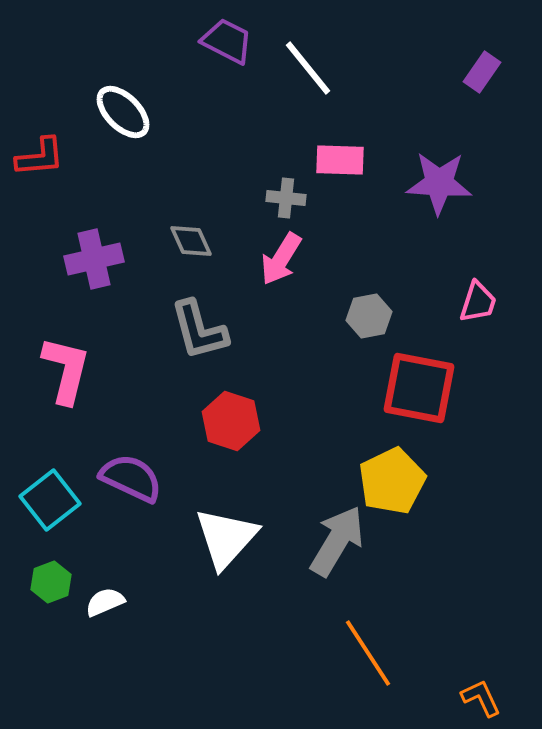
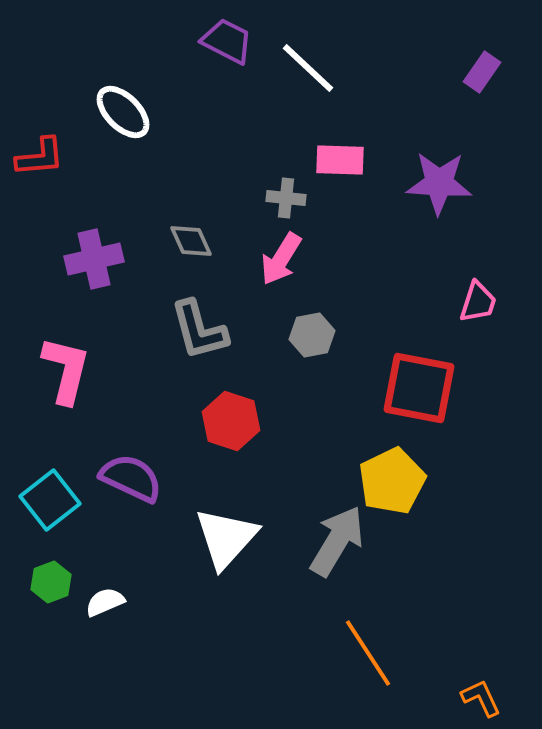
white line: rotated 8 degrees counterclockwise
gray hexagon: moved 57 px left, 19 px down
